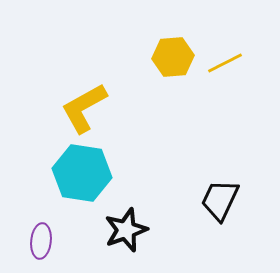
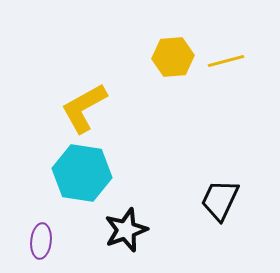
yellow line: moved 1 px right, 2 px up; rotated 12 degrees clockwise
